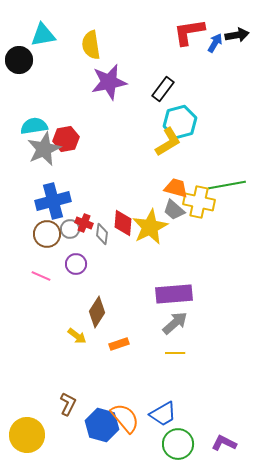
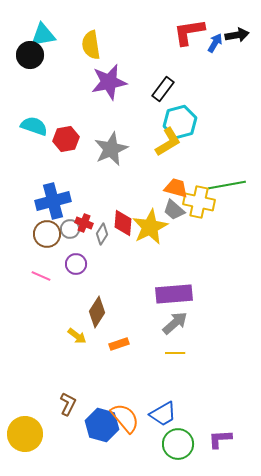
black circle: moved 11 px right, 5 px up
cyan semicircle: rotated 28 degrees clockwise
gray star: moved 67 px right
gray diamond: rotated 25 degrees clockwise
yellow circle: moved 2 px left, 1 px up
purple L-shape: moved 4 px left, 4 px up; rotated 30 degrees counterclockwise
